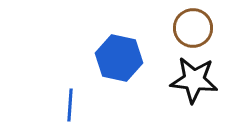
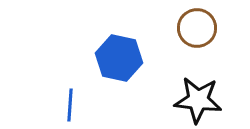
brown circle: moved 4 px right
black star: moved 4 px right, 20 px down
